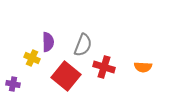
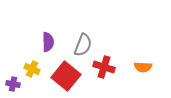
yellow cross: moved 11 px down
